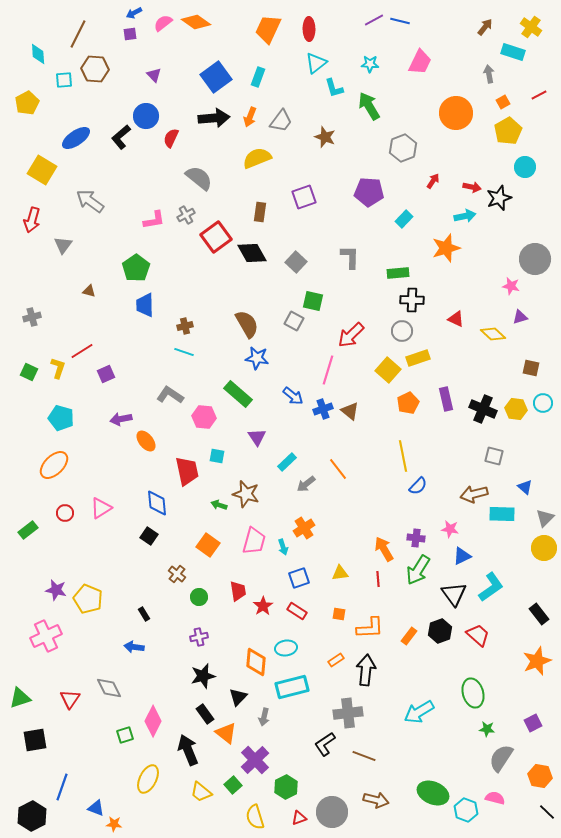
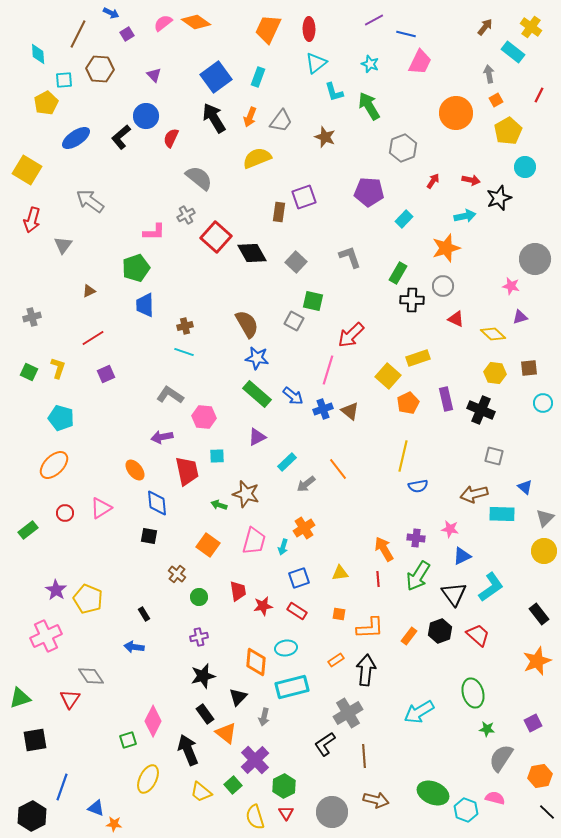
blue arrow at (134, 13): moved 23 px left; rotated 126 degrees counterclockwise
blue line at (400, 21): moved 6 px right, 13 px down
purple square at (130, 34): moved 3 px left; rotated 24 degrees counterclockwise
cyan rectangle at (513, 52): rotated 20 degrees clockwise
cyan star at (370, 64): rotated 18 degrees clockwise
brown hexagon at (95, 69): moved 5 px right
cyan L-shape at (334, 88): moved 4 px down
red line at (539, 95): rotated 35 degrees counterclockwise
orange square at (503, 102): moved 7 px left, 2 px up
yellow pentagon at (27, 103): moved 19 px right
black arrow at (214, 118): rotated 116 degrees counterclockwise
yellow square at (42, 170): moved 15 px left
red arrow at (472, 187): moved 1 px left, 7 px up
brown rectangle at (260, 212): moved 19 px right
pink L-shape at (154, 220): moved 12 px down; rotated 10 degrees clockwise
red square at (216, 237): rotated 12 degrees counterclockwise
gray L-shape at (350, 257): rotated 20 degrees counterclockwise
green pentagon at (136, 268): rotated 16 degrees clockwise
green rectangle at (398, 273): rotated 55 degrees counterclockwise
brown triangle at (89, 291): rotated 40 degrees counterclockwise
gray circle at (402, 331): moved 41 px right, 45 px up
red line at (82, 351): moved 11 px right, 13 px up
brown square at (531, 368): moved 2 px left; rotated 18 degrees counterclockwise
yellow square at (388, 370): moved 6 px down
green rectangle at (238, 394): moved 19 px right
black cross at (483, 409): moved 2 px left, 1 px down
yellow hexagon at (516, 409): moved 21 px left, 36 px up
purple arrow at (121, 419): moved 41 px right, 18 px down
purple triangle at (257, 437): rotated 36 degrees clockwise
orange ellipse at (146, 441): moved 11 px left, 29 px down
cyan square at (217, 456): rotated 14 degrees counterclockwise
yellow line at (403, 456): rotated 24 degrees clockwise
blue semicircle at (418, 486): rotated 36 degrees clockwise
black square at (149, 536): rotated 24 degrees counterclockwise
cyan arrow at (283, 547): rotated 35 degrees clockwise
yellow circle at (544, 548): moved 3 px down
green arrow at (418, 570): moved 6 px down
purple star at (56, 590): rotated 20 degrees clockwise
red star at (263, 606): rotated 24 degrees clockwise
gray diamond at (109, 688): moved 18 px left, 12 px up; rotated 8 degrees counterclockwise
gray cross at (348, 713): rotated 24 degrees counterclockwise
green square at (125, 735): moved 3 px right, 5 px down
brown line at (364, 756): rotated 65 degrees clockwise
orange hexagon at (540, 776): rotated 20 degrees counterclockwise
green hexagon at (286, 787): moved 2 px left, 1 px up
red triangle at (299, 818): moved 13 px left, 5 px up; rotated 42 degrees counterclockwise
